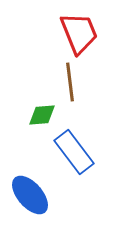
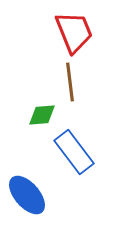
red trapezoid: moved 5 px left, 1 px up
blue ellipse: moved 3 px left
